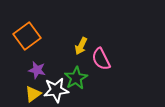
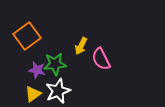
green star: moved 21 px left, 14 px up; rotated 25 degrees clockwise
white star: moved 2 px right, 1 px down; rotated 15 degrees counterclockwise
